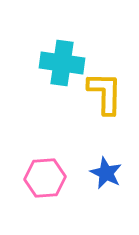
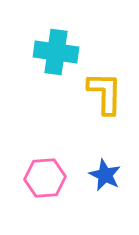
cyan cross: moved 6 px left, 11 px up
blue star: moved 1 px left, 2 px down
